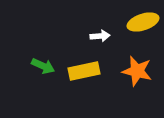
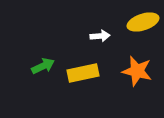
green arrow: rotated 50 degrees counterclockwise
yellow rectangle: moved 1 px left, 2 px down
